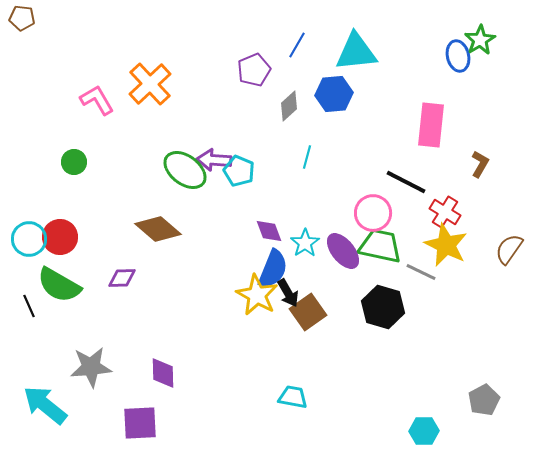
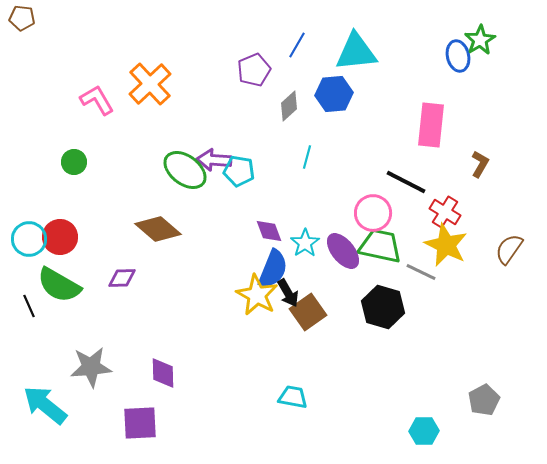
cyan pentagon at (239, 171): rotated 12 degrees counterclockwise
